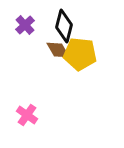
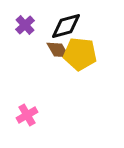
black diamond: moved 2 px right; rotated 60 degrees clockwise
pink cross: rotated 25 degrees clockwise
